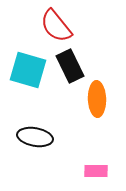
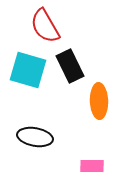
red semicircle: moved 11 px left; rotated 9 degrees clockwise
orange ellipse: moved 2 px right, 2 px down
pink rectangle: moved 4 px left, 5 px up
